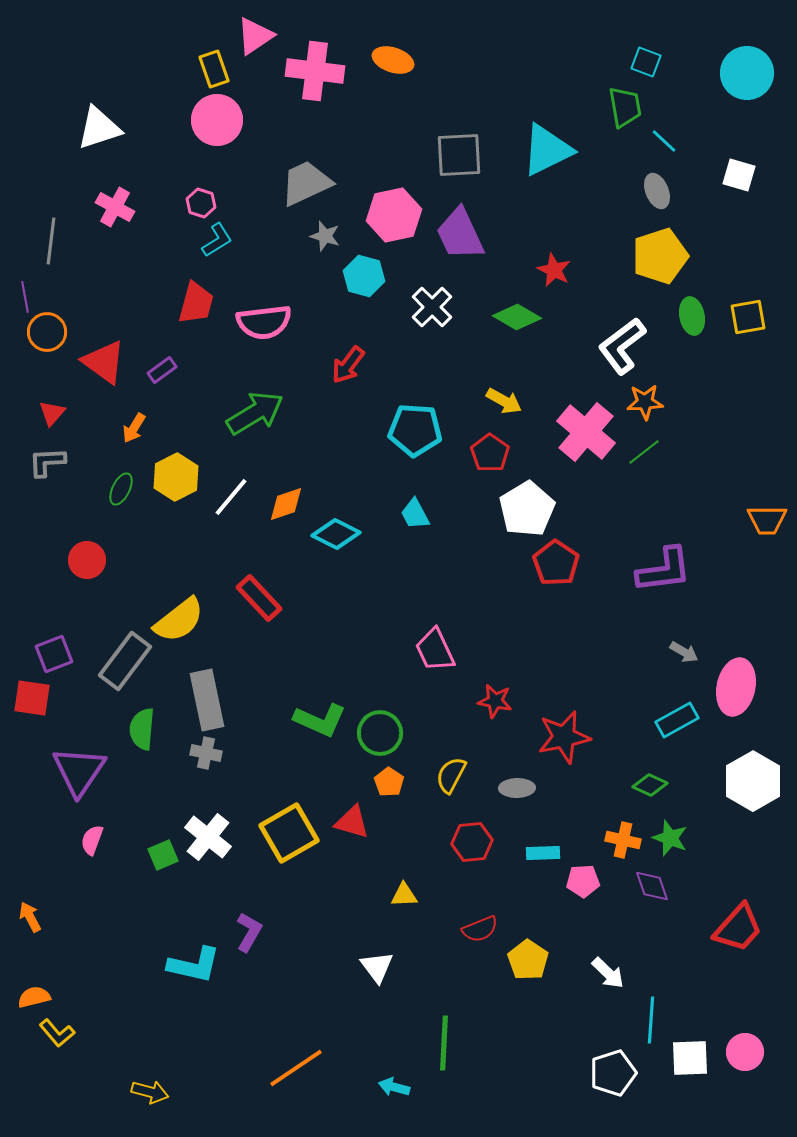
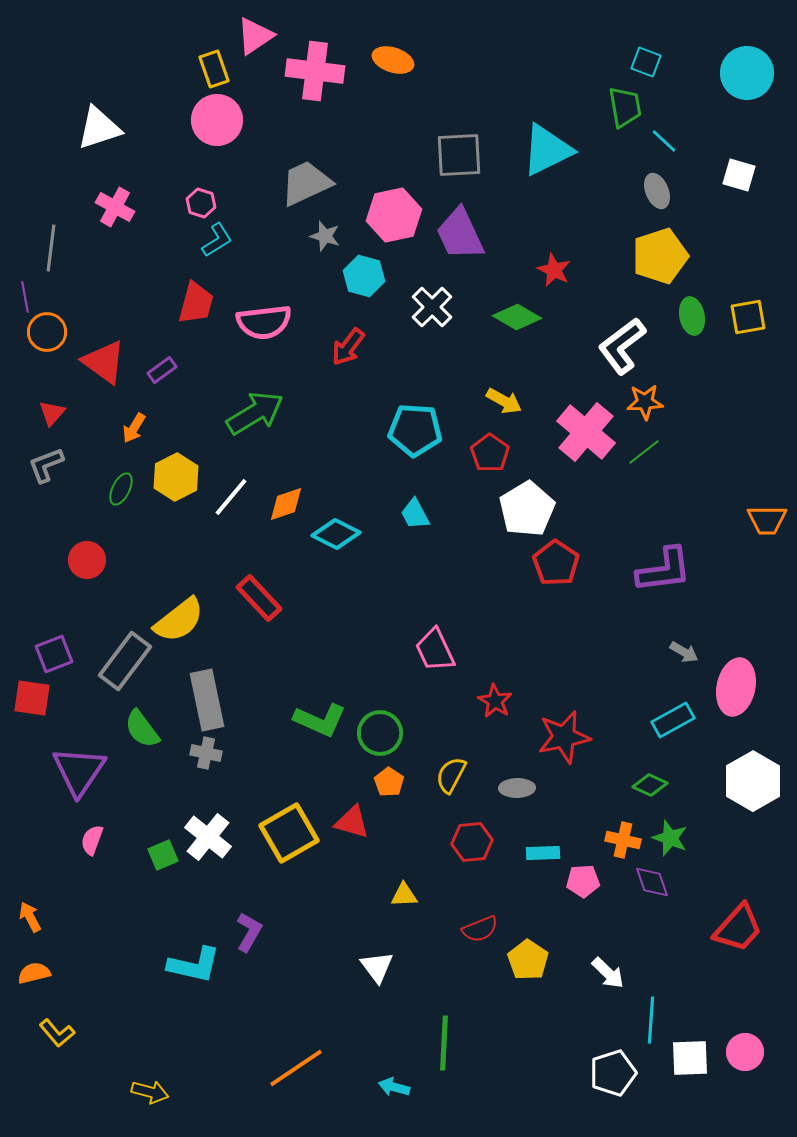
gray line at (51, 241): moved 7 px down
red arrow at (348, 365): moved 18 px up
gray L-shape at (47, 462): moved 1 px left, 3 px down; rotated 18 degrees counterclockwise
red star at (495, 701): rotated 20 degrees clockwise
cyan rectangle at (677, 720): moved 4 px left
green semicircle at (142, 729): rotated 42 degrees counterclockwise
purple diamond at (652, 886): moved 4 px up
orange semicircle at (34, 997): moved 24 px up
